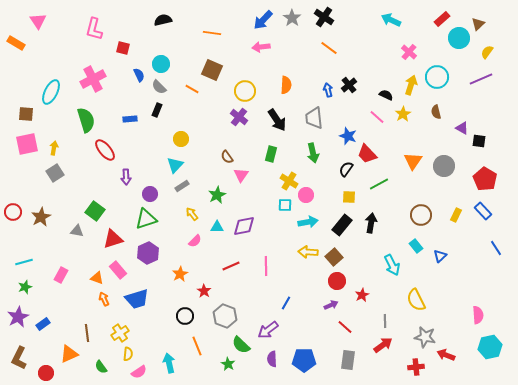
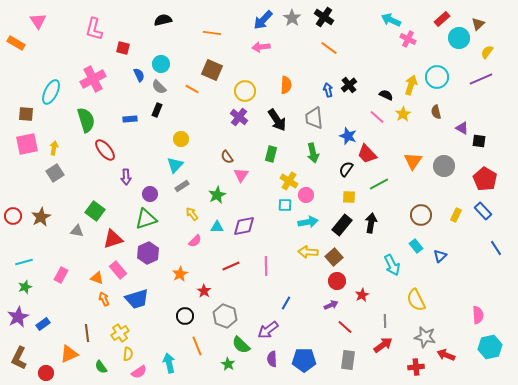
pink cross at (409, 52): moved 1 px left, 13 px up; rotated 14 degrees counterclockwise
red circle at (13, 212): moved 4 px down
